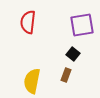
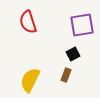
red semicircle: rotated 25 degrees counterclockwise
black square: rotated 24 degrees clockwise
yellow semicircle: moved 2 px left, 1 px up; rotated 15 degrees clockwise
